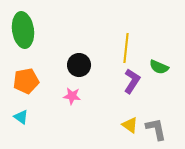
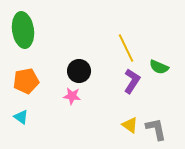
yellow line: rotated 32 degrees counterclockwise
black circle: moved 6 px down
